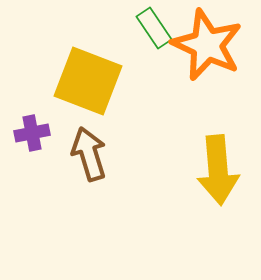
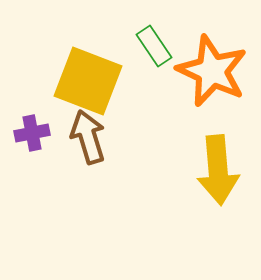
green rectangle: moved 18 px down
orange star: moved 5 px right, 26 px down
brown arrow: moved 1 px left, 17 px up
